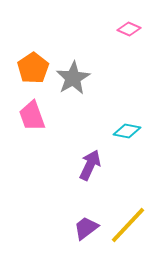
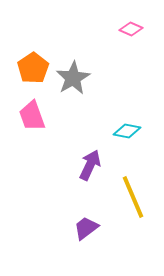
pink diamond: moved 2 px right
yellow line: moved 5 px right, 28 px up; rotated 66 degrees counterclockwise
